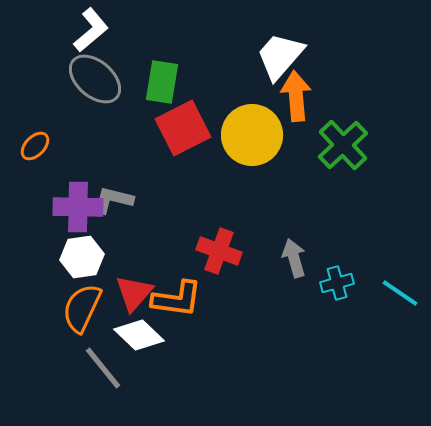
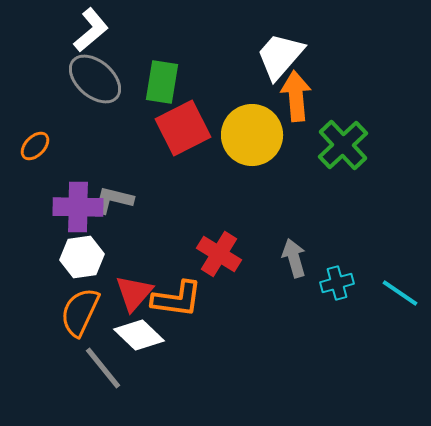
red cross: moved 3 px down; rotated 12 degrees clockwise
orange semicircle: moved 2 px left, 4 px down
